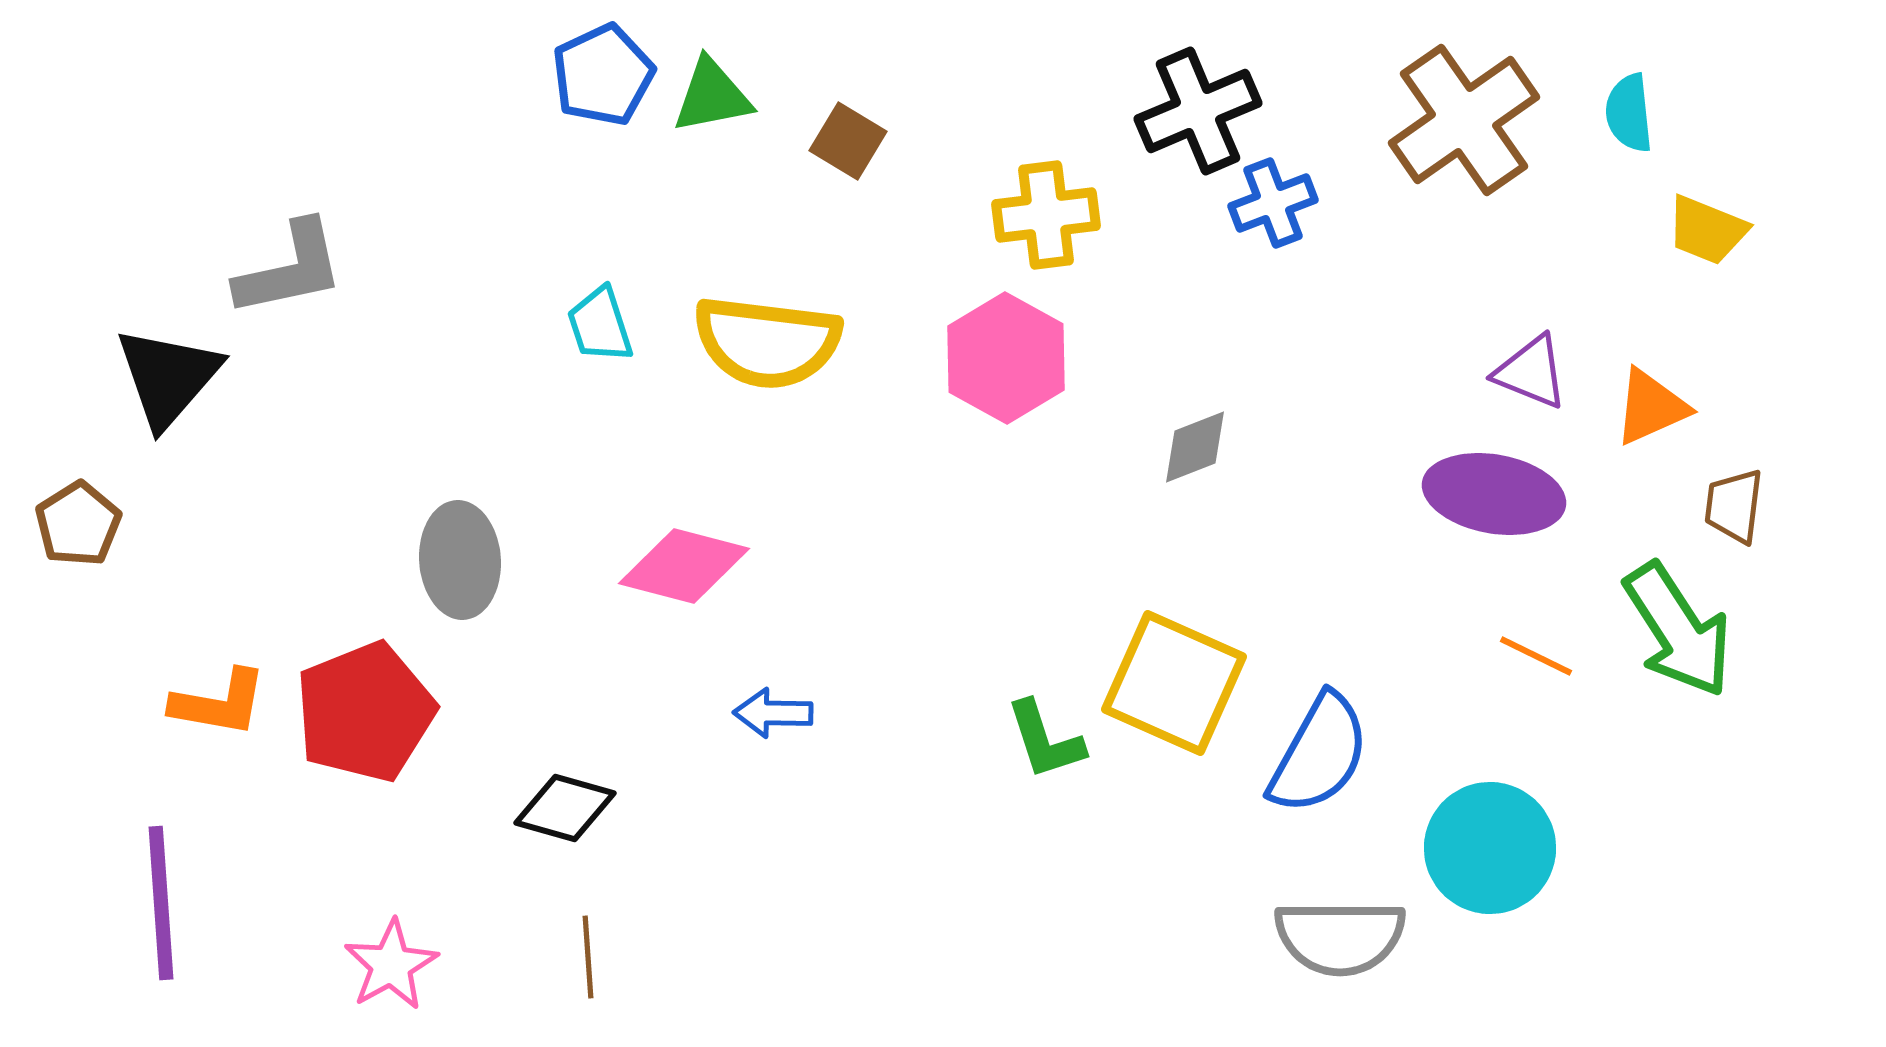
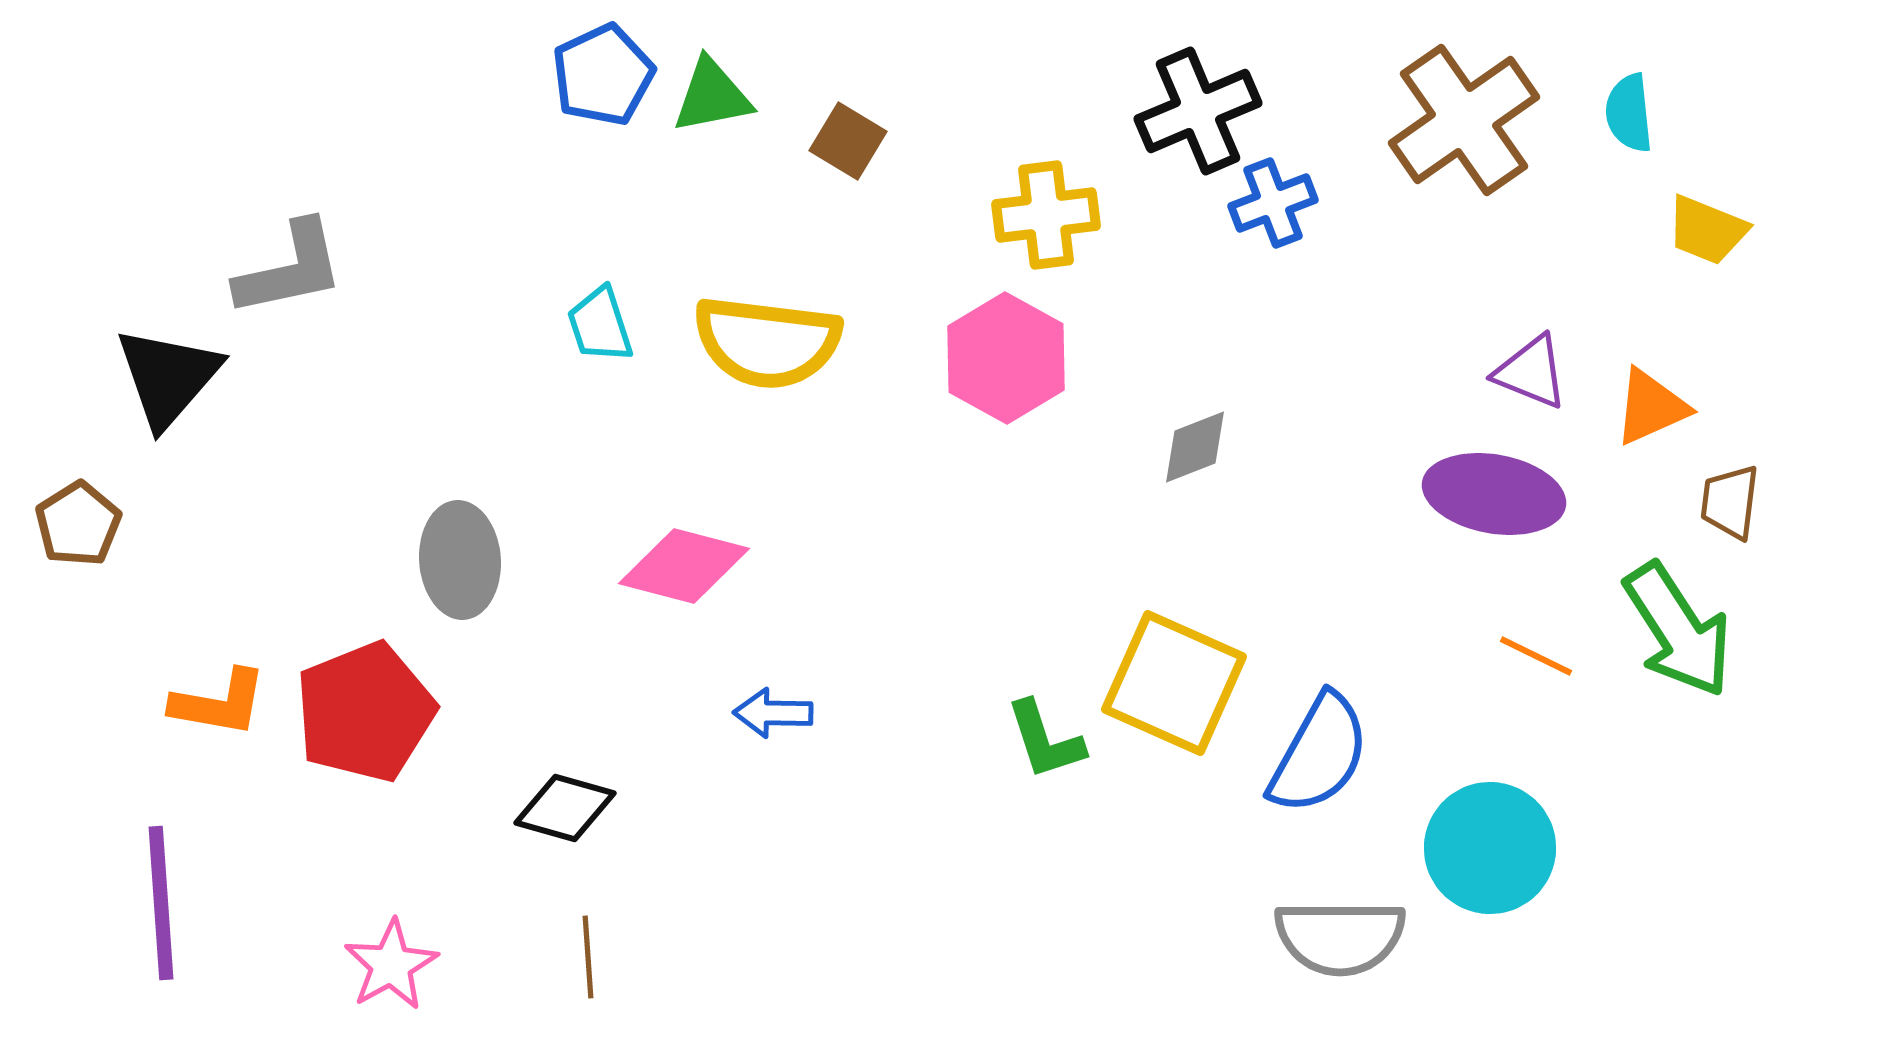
brown trapezoid: moved 4 px left, 4 px up
